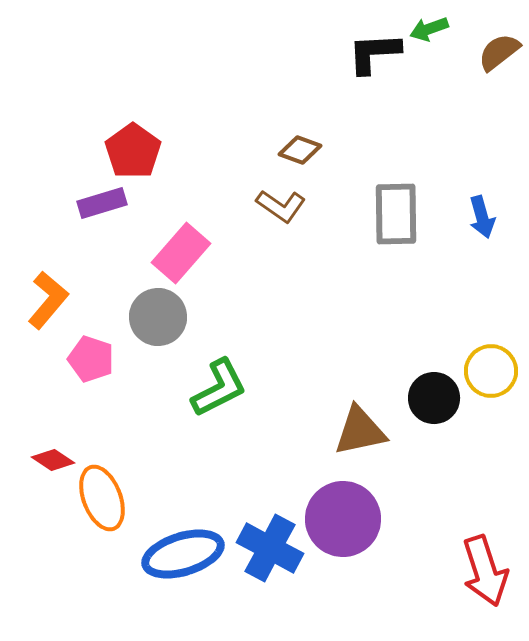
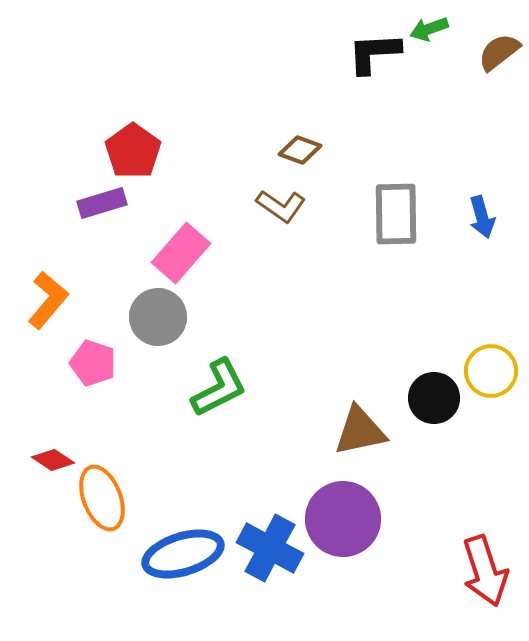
pink pentagon: moved 2 px right, 4 px down
